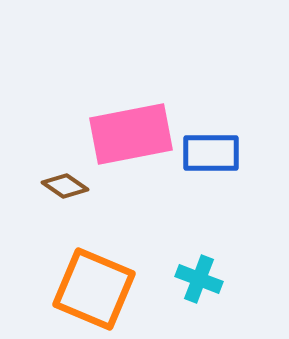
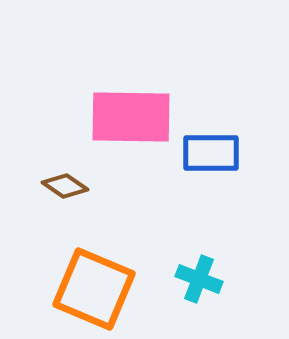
pink rectangle: moved 17 px up; rotated 12 degrees clockwise
